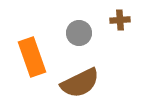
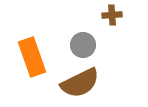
brown cross: moved 8 px left, 5 px up
gray circle: moved 4 px right, 12 px down
